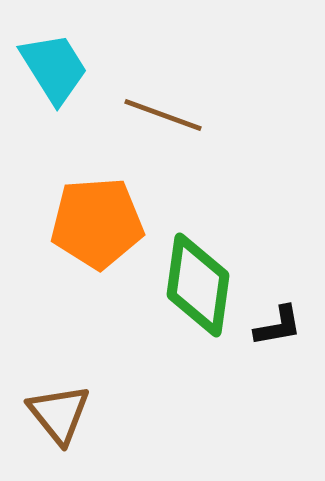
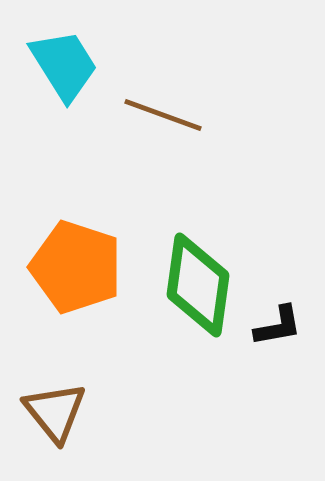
cyan trapezoid: moved 10 px right, 3 px up
orange pentagon: moved 21 px left, 44 px down; rotated 22 degrees clockwise
brown triangle: moved 4 px left, 2 px up
